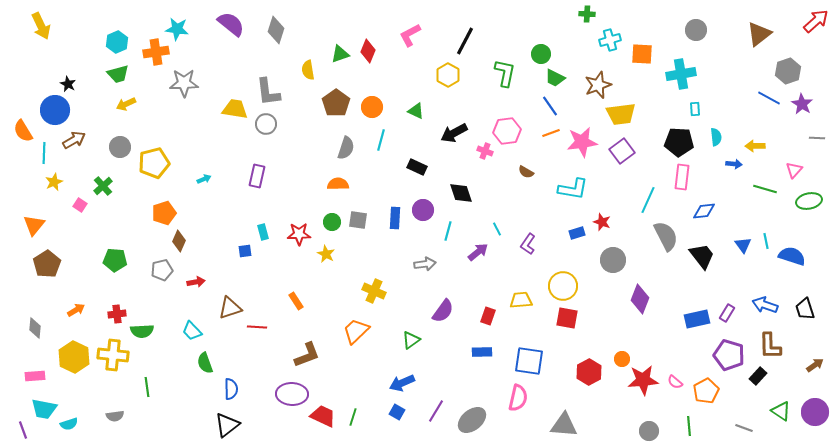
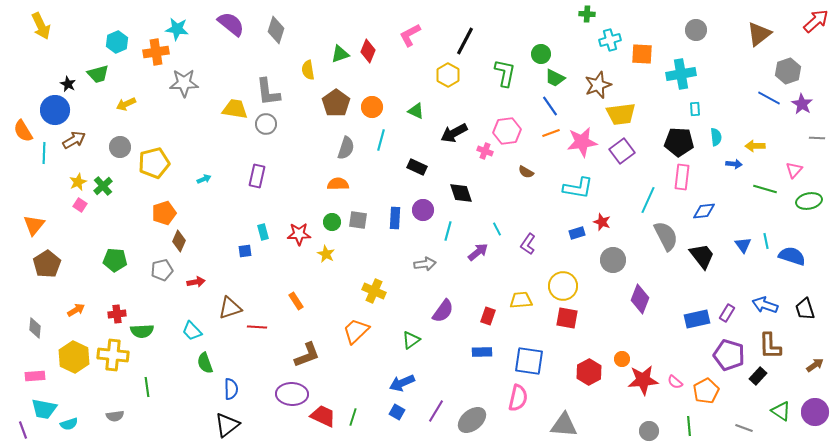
green trapezoid at (118, 74): moved 20 px left
yellow star at (54, 182): moved 24 px right
cyan L-shape at (573, 189): moved 5 px right, 1 px up
